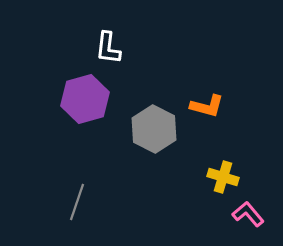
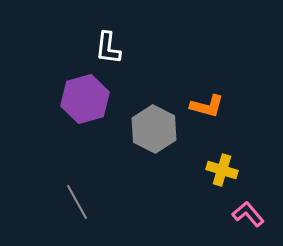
yellow cross: moved 1 px left, 7 px up
gray line: rotated 48 degrees counterclockwise
